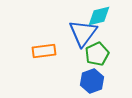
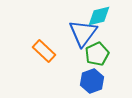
orange rectangle: rotated 50 degrees clockwise
